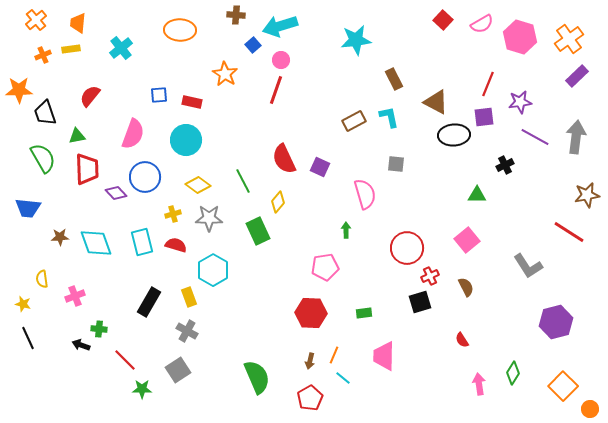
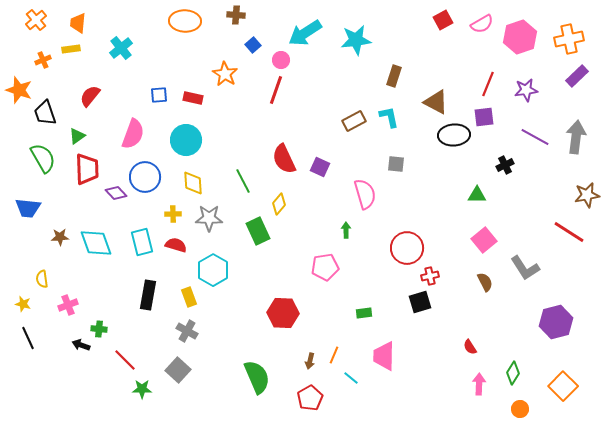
red square at (443, 20): rotated 18 degrees clockwise
cyan arrow at (280, 26): moved 25 px right, 7 px down; rotated 16 degrees counterclockwise
orange ellipse at (180, 30): moved 5 px right, 9 px up
pink hexagon at (520, 37): rotated 24 degrees clockwise
orange cross at (569, 39): rotated 24 degrees clockwise
orange cross at (43, 55): moved 5 px down
brown rectangle at (394, 79): moved 3 px up; rotated 45 degrees clockwise
orange star at (19, 90): rotated 20 degrees clockwise
red rectangle at (192, 102): moved 1 px right, 4 px up
purple star at (520, 102): moved 6 px right, 12 px up
green triangle at (77, 136): rotated 24 degrees counterclockwise
yellow diamond at (198, 185): moved 5 px left, 2 px up; rotated 50 degrees clockwise
yellow diamond at (278, 202): moved 1 px right, 2 px down
yellow cross at (173, 214): rotated 14 degrees clockwise
pink square at (467, 240): moved 17 px right
gray L-shape at (528, 266): moved 3 px left, 2 px down
red cross at (430, 276): rotated 12 degrees clockwise
brown semicircle at (466, 287): moved 19 px right, 5 px up
pink cross at (75, 296): moved 7 px left, 9 px down
black rectangle at (149, 302): moved 1 px left, 7 px up; rotated 20 degrees counterclockwise
red hexagon at (311, 313): moved 28 px left
red semicircle at (462, 340): moved 8 px right, 7 px down
gray square at (178, 370): rotated 15 degrees counterclockwise
cyan line at (343, 378): moved 8 px right
pink arrow at (479, 384): rotated 10 degrees clockwise
orange circle at (590, 409): moved 70 px left
